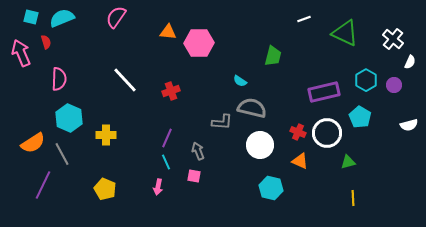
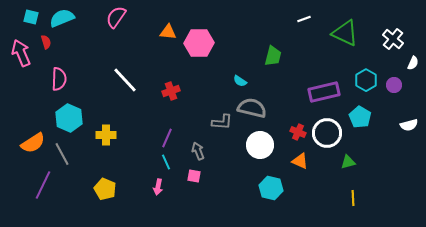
white semicircle at (410, 62): moved 3 px right, 1 px down
